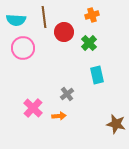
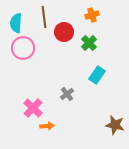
cyan semicircle: moved 3 px down; rotated 90 degrees clockwise
cyan rectangle: rotated 48 degrees clockwise
orange arrow: moved 12 px left, 10 px down
brown star: moved 1 px left, 1 px down
